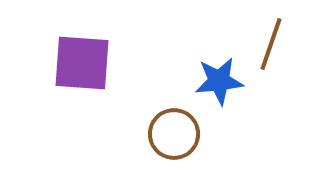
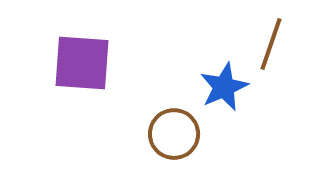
blue star: moved 5 px right, 6 px down; rotated 18 degrees counterclockwise
